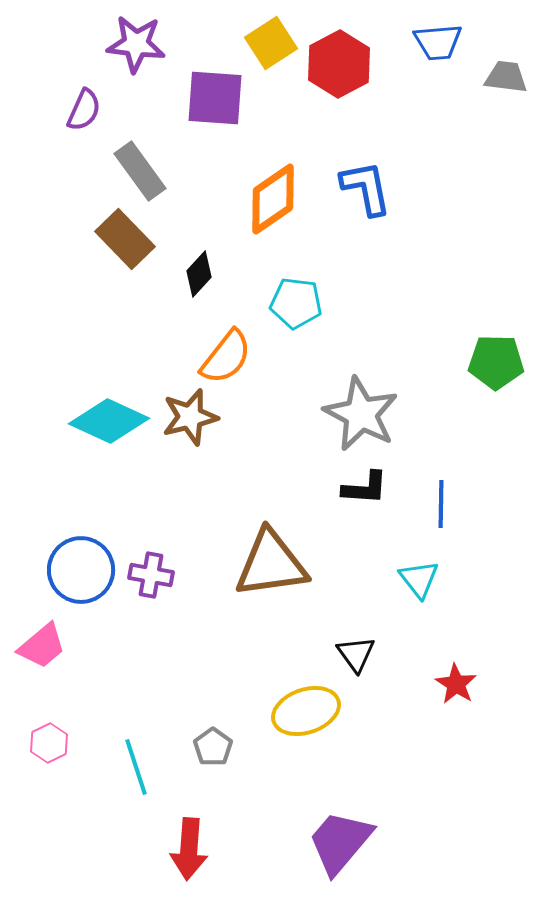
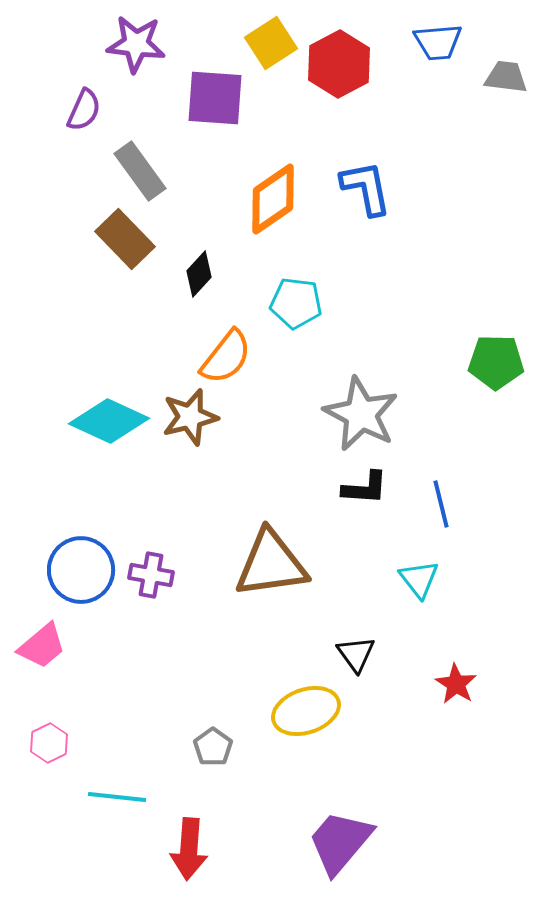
blue line: rotated 15 degrees counterclockwise
cyan line: moved 19 px left, 30 px down; rotated 66 degrees counterclockwise
